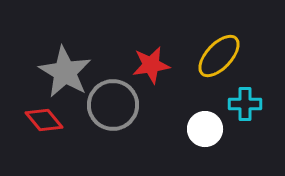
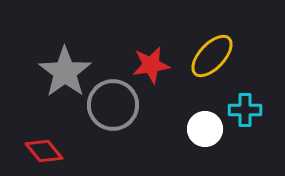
yellow ellipse: moved 7 px left
gray star: rotated 6 degrees clockwise
cyan cross: moved 6 px down
red diamond: moved 31 px down
